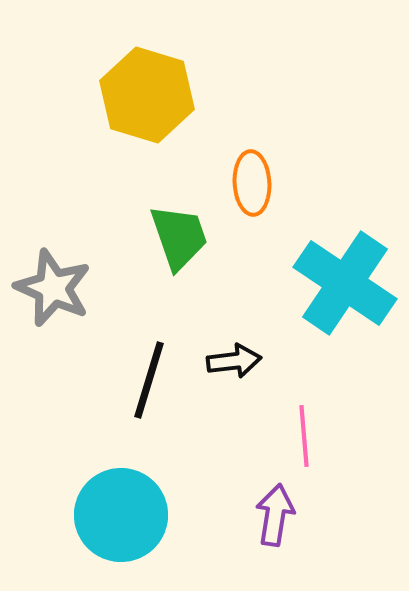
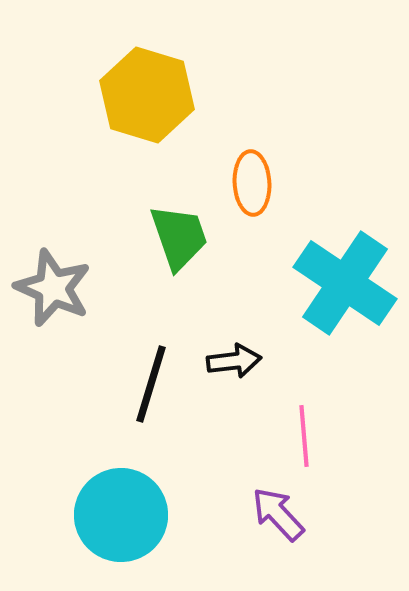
black line: moved 2 px right, 4 px down
purple arrow: moved 3 px right, 1 px up; rotated 52 degrees counterclockwise
